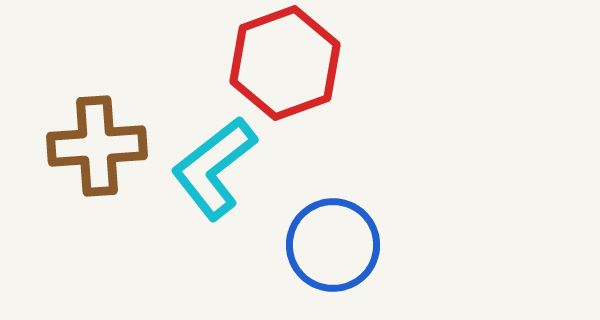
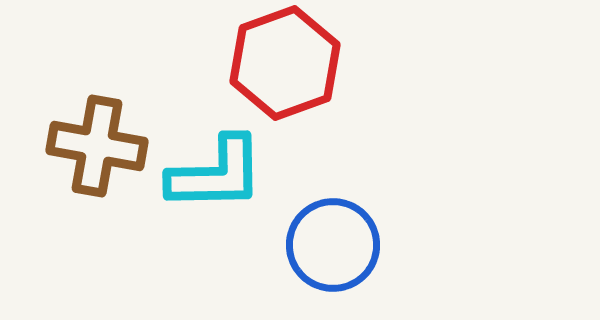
brown cross: rotated 14 degrees clockwise
cyan L-shape: moved 2 px right, 6 px down; rotated 143 degrees counterclockwise
